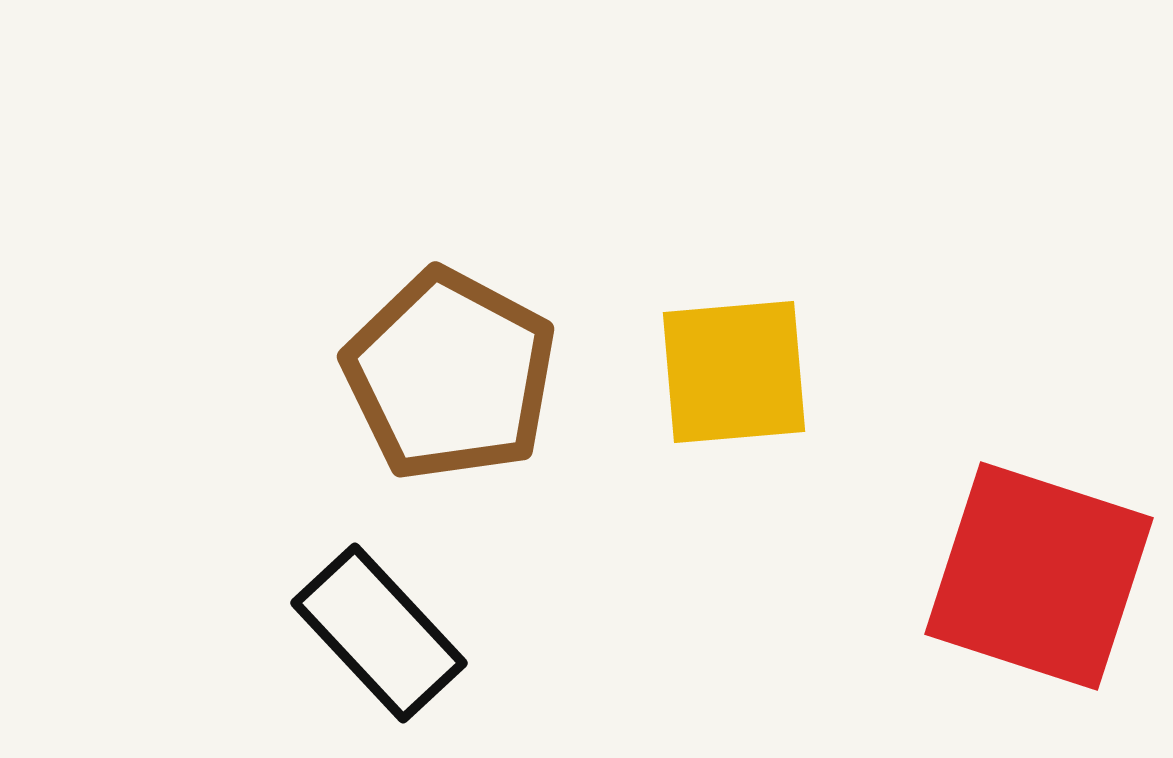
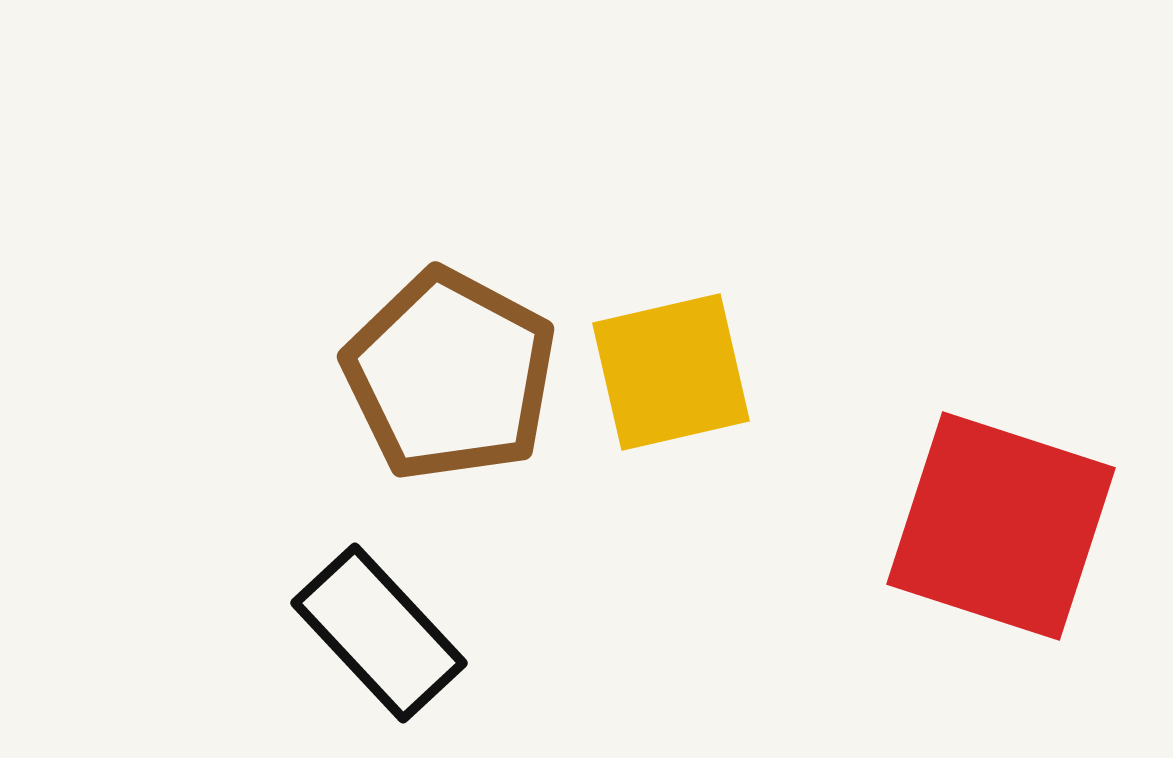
yellow square: moved 63 px left; rotated 8 degrees counterclockwise
red square: moved 38 px left, 50 px up
